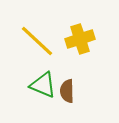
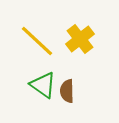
yellow cross: rotated 20 degrees counterclockwise
green triangle: rotated 12 degrees clockwise
